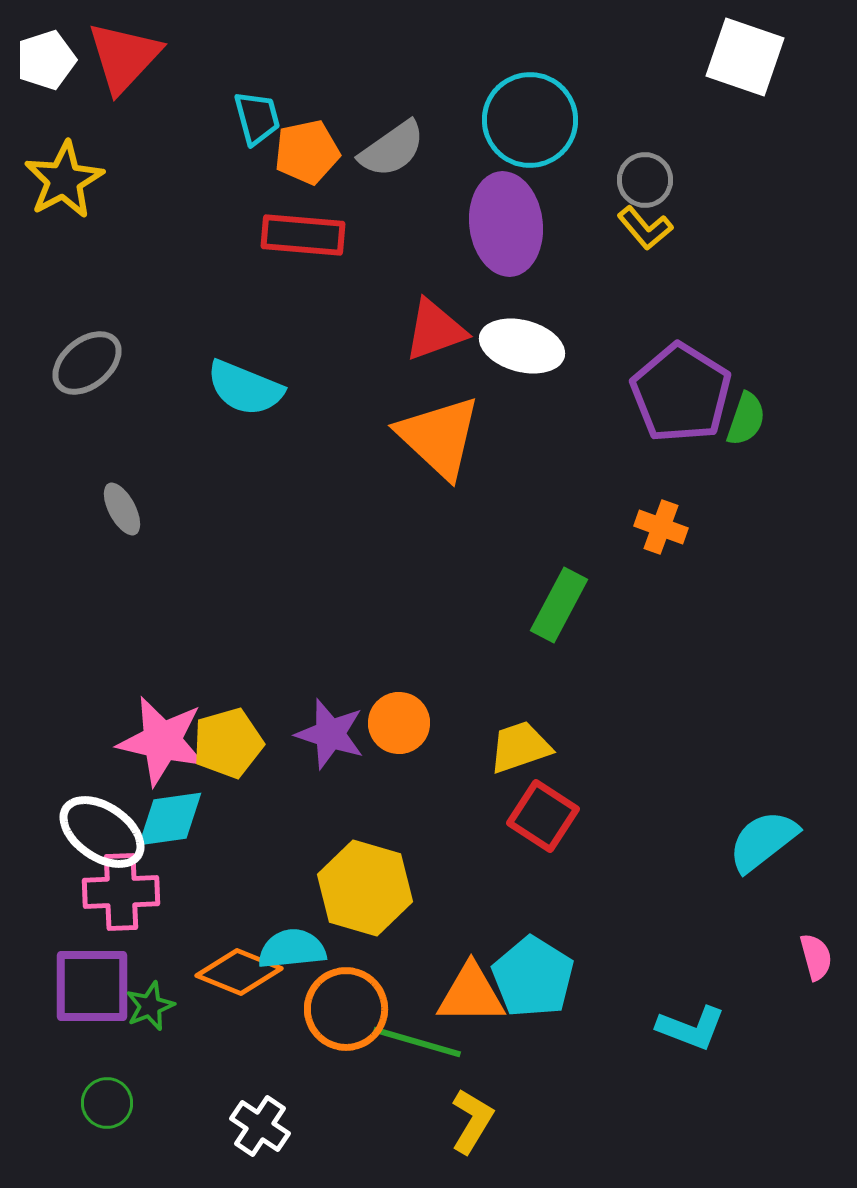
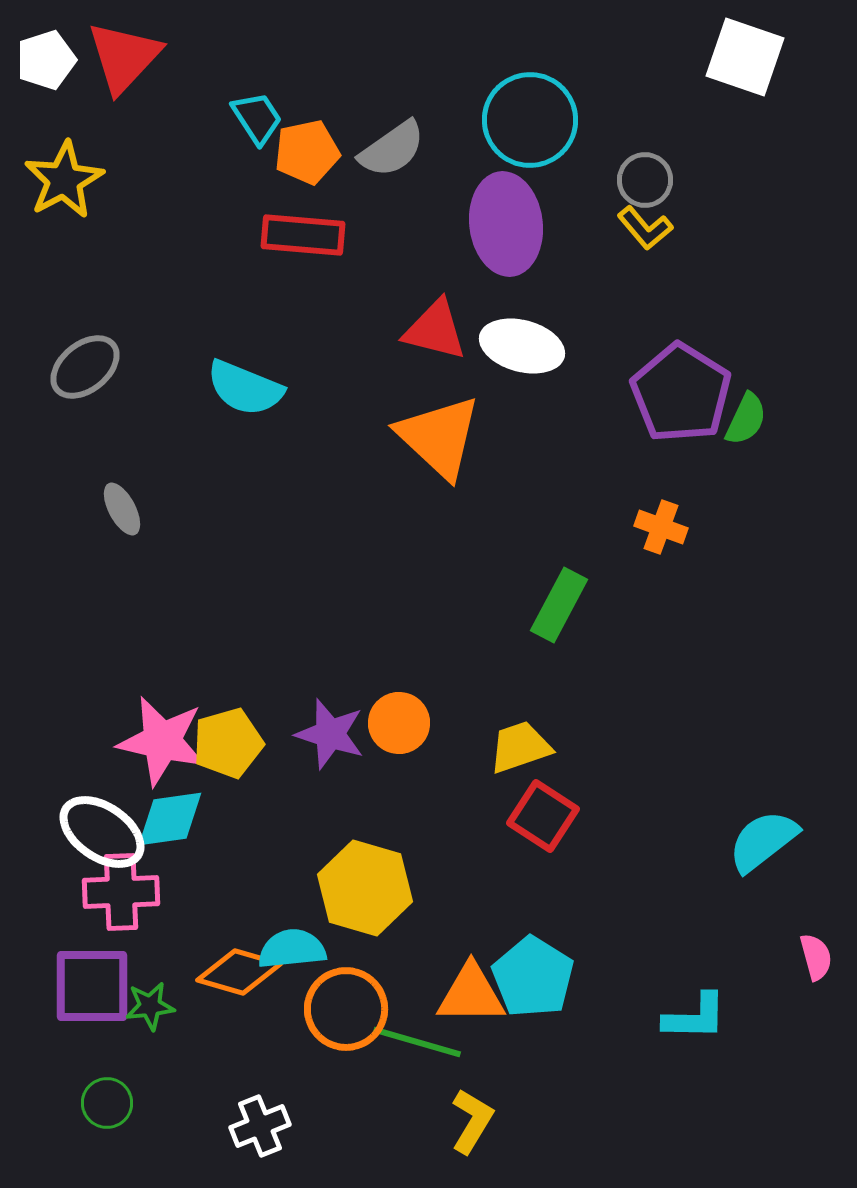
cyan trapezoid at (257, 118): rotated 18 degrees counterclockwise
red triangle at (435, 330): rotated 34 degrees clockwise
gray ellipse at (87, 363): moved 2 px left, 4 px down
green semicircle at (746, 419): rotated 6 degrees clockwise
orange diamond at (239, 972): rotated 6 degrees counterclockwise
green star at (150, 1006): rotated 15 degrees clockwise
cyan L-shape at (691, 1028): moved 4 px right, 11 px up; rotated 20 degrees counterclockwise
white cross at (260, 1126): rotated 34 degrees clockwise
